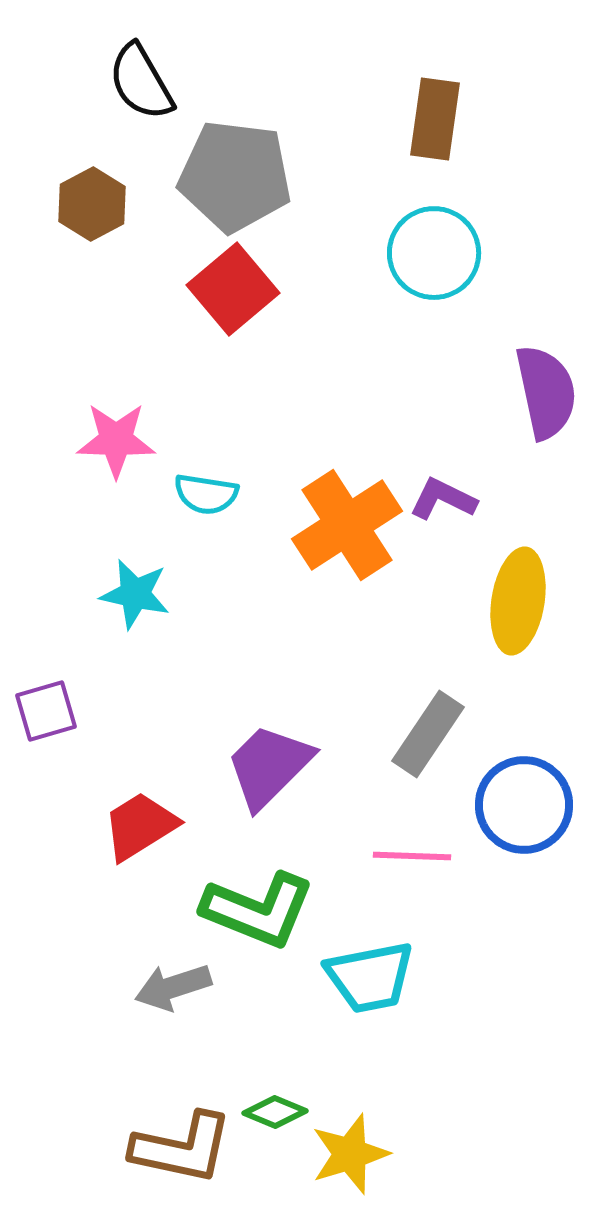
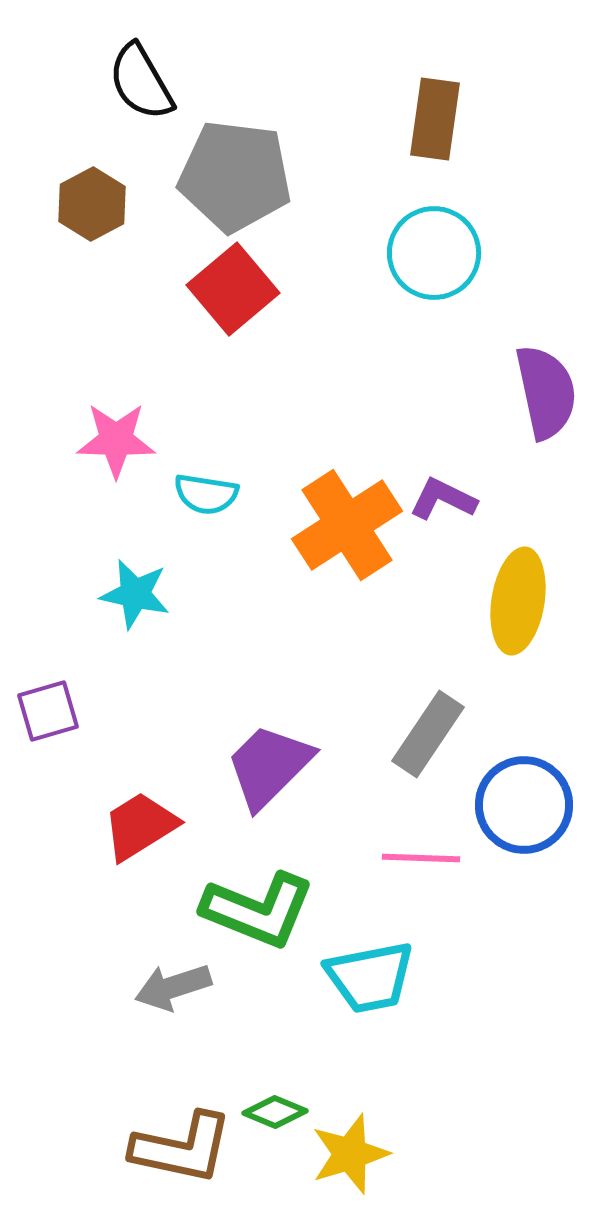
purple square: moved 2 px right
pink line: moved 9 px right, 2 px down
